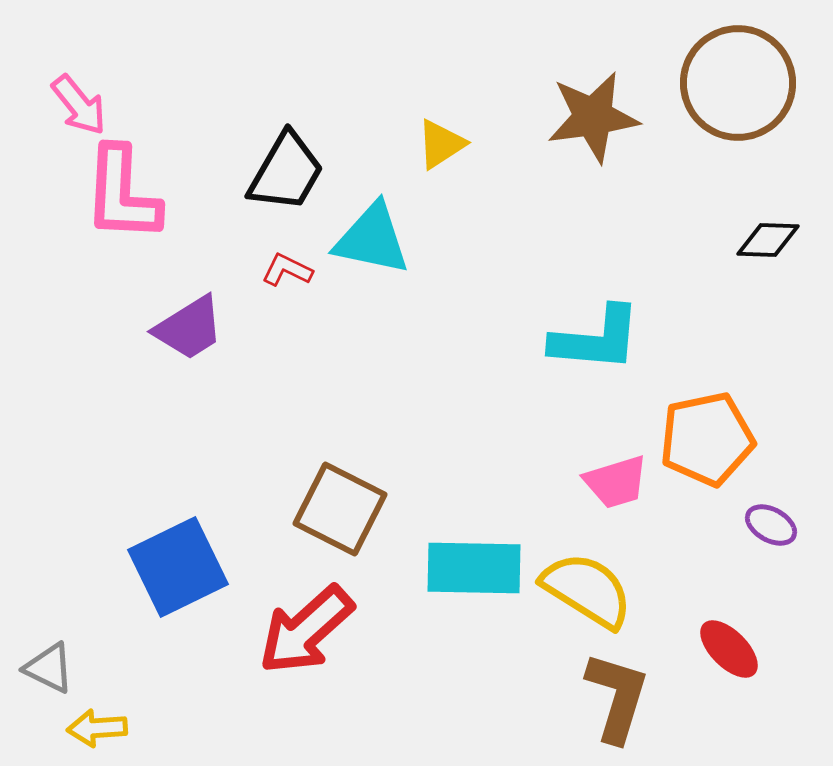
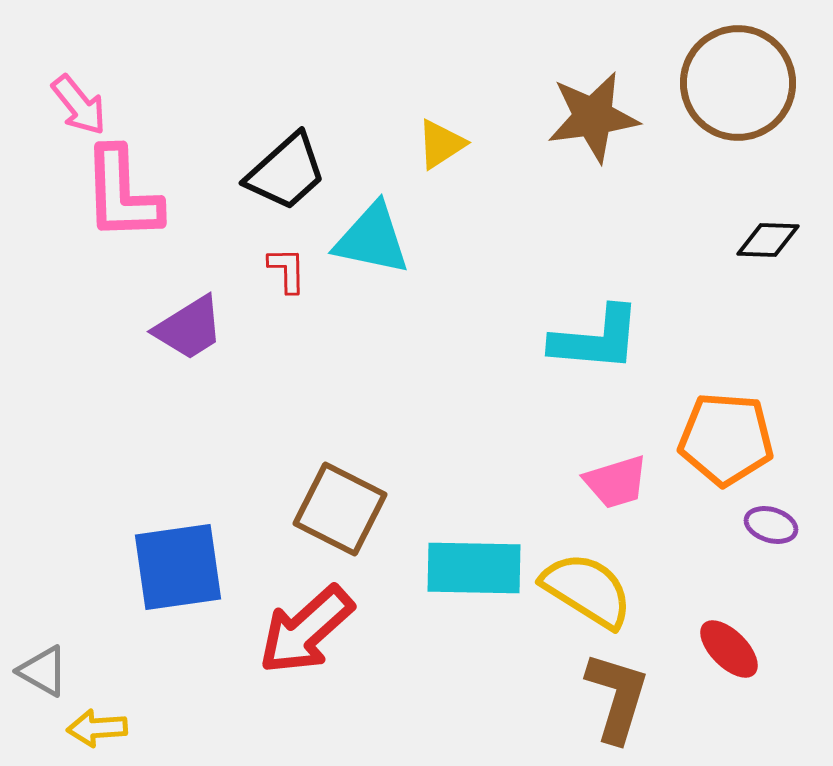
black trapezoid: rotated 18 degrees clockwise
pink L-shape: rotated 5 degrees counterclockwise
red L-shape: rotated 63 degrees clockwise
orange pentagon: moved 19 px right; rotated 16 degrees clockwise
purple ellipse: rotated 12 degrees counterclockwise
blue square: rotated 18 degrees clockwise
gray triangle: moved 6 px left, 3 px down; rotated 4 degrees clockwise
